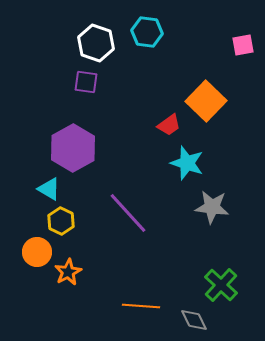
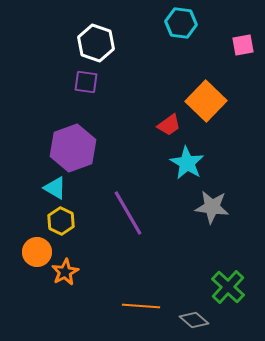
cyan hexagon: moved 34 px right, 9 px up
purple hexagon: rotated 9 degrees clockwise
cyan star: rotated 12 degrees clockwise
cyan triangle: moved 6 px right, 1 px up
purple line: rotated 12 degrees clockwise
orange star: moved 3 px left
green cross: moved 7 px right, 2 px down
gray diamond: rotated 24 degrees counterclockwise
